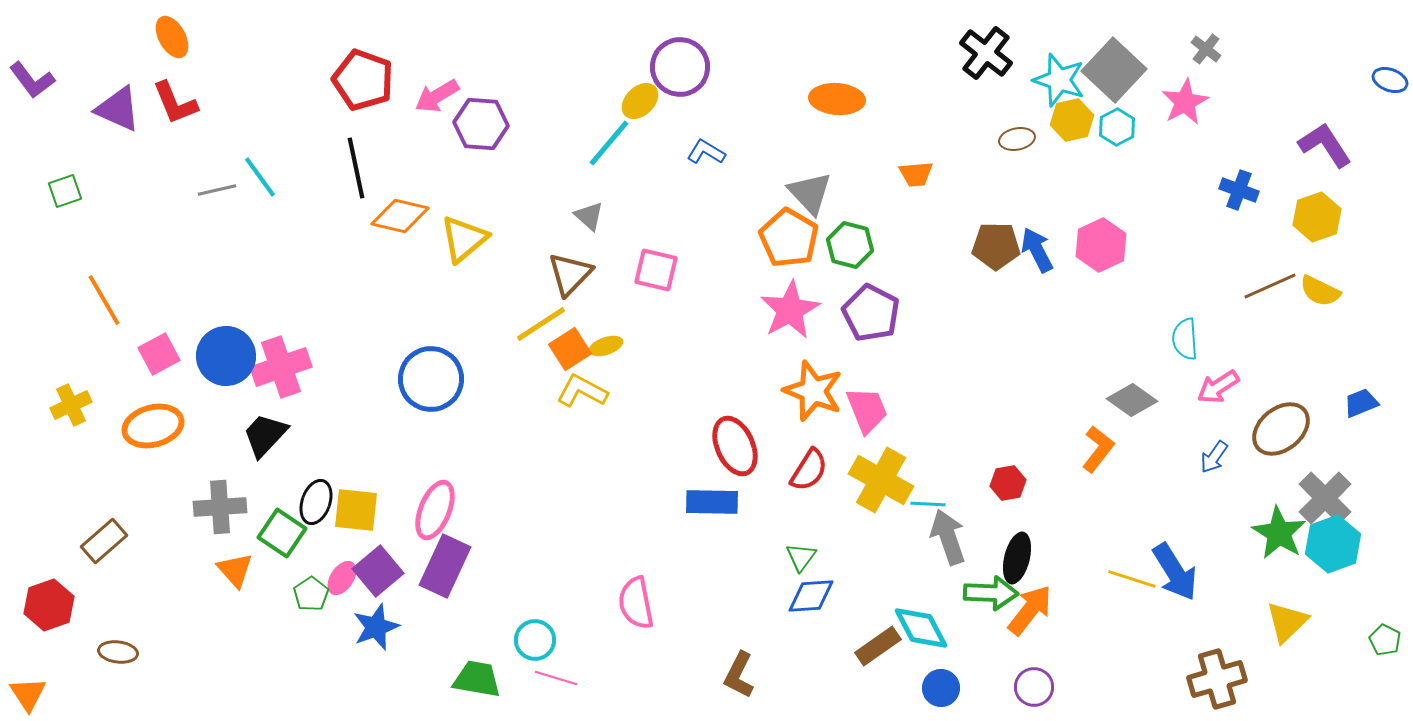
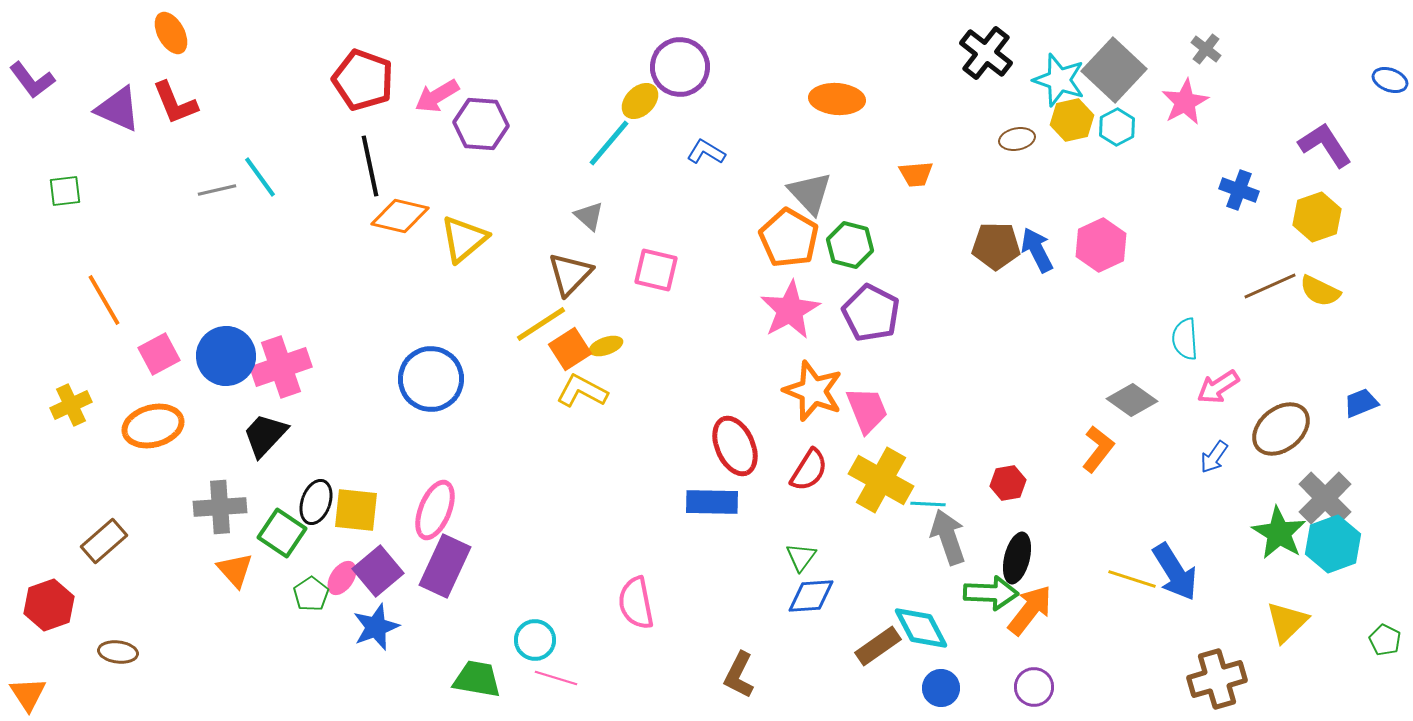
orange ellipse at (172, 37): moved 1 px left, 4 px up
black line at (356, 168): moved 14 px right, 2 px up
green square at (65, 191): rotated 12 degrees clockwise
